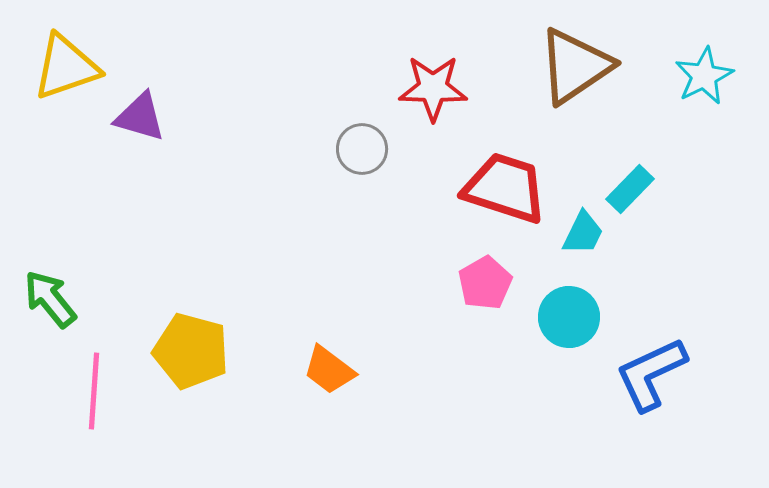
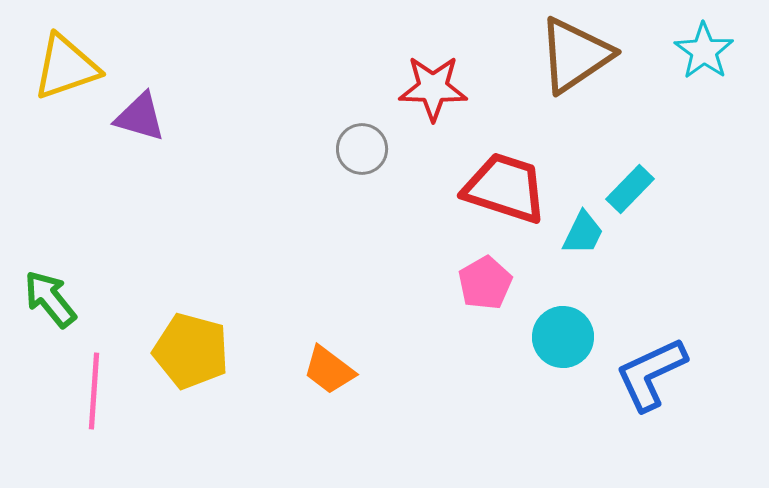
brown triangle: moved 11 px up
cyan star: moved 25 px up; rotated 10 degrees counterclockwise
cyan circle: moved 6 px left, 20 px down
